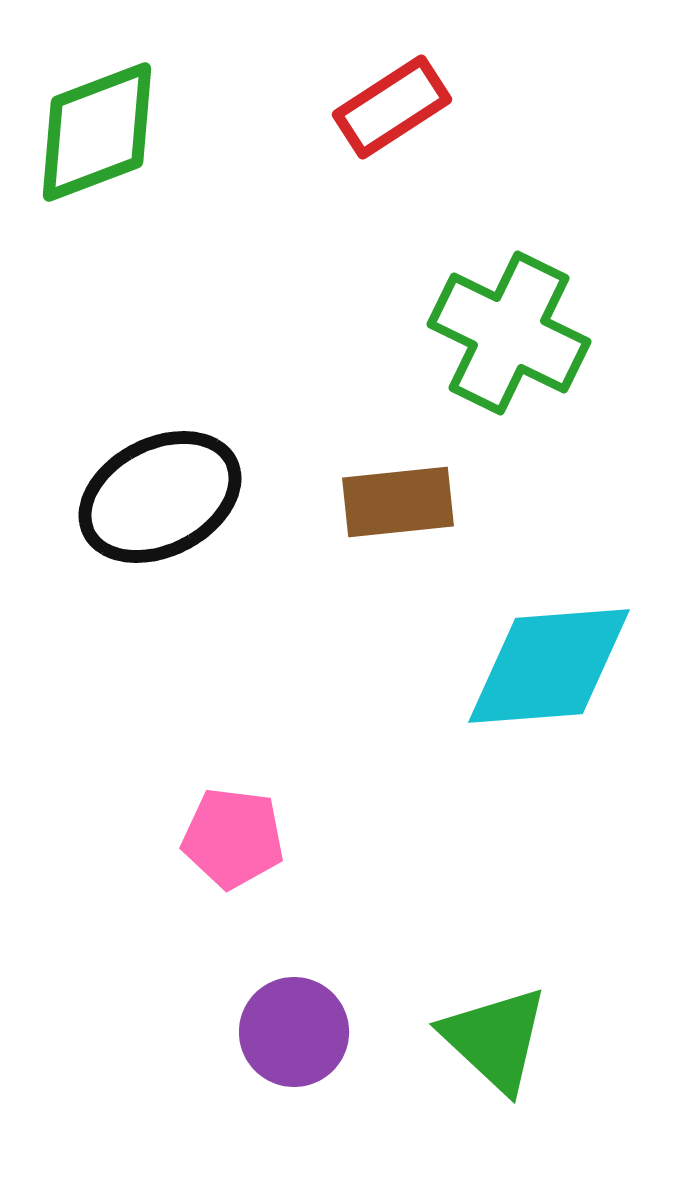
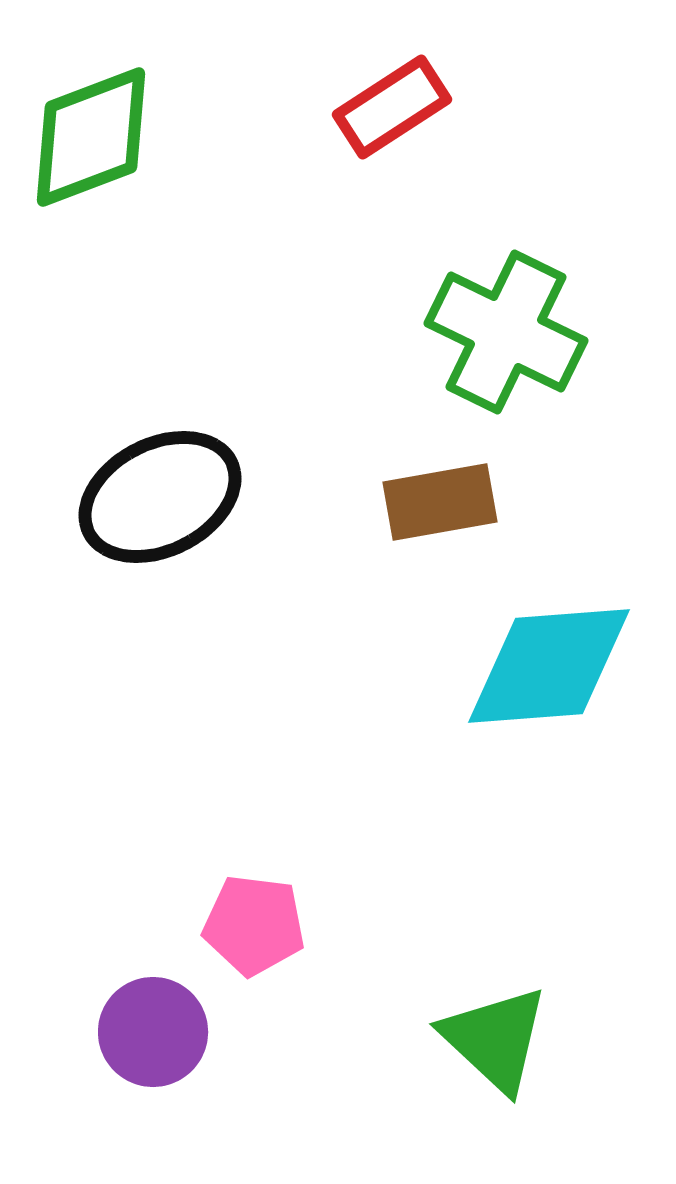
green diamond: moved 6 px left, 5 px down
green cross: moved 3 px left, 1 px up
brown rectangle: moved 42 px right; rotated 4 degrees counterclockwise
pink pentagon: moved 21 px right, 87 px down
purple circle: moved 141 px left
